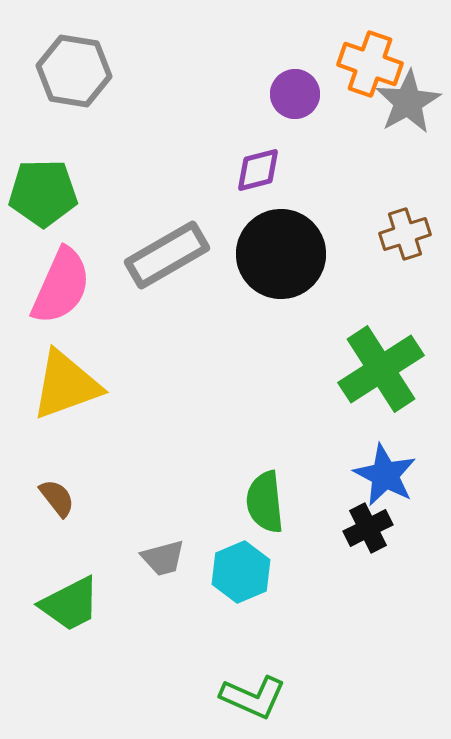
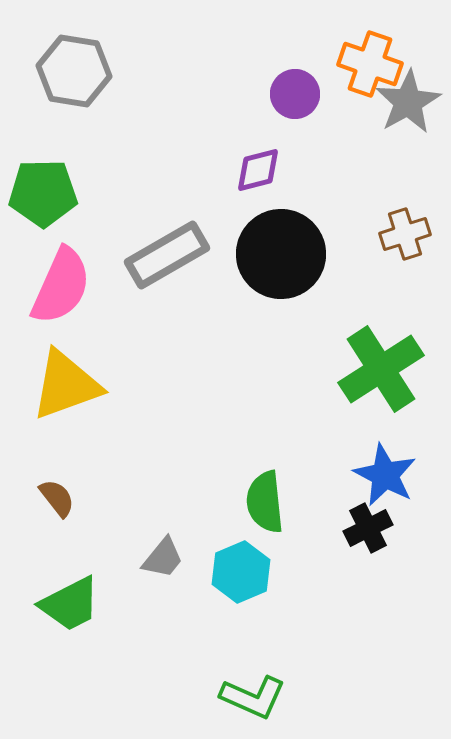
gray trapezoid: rotated 36 degrees counterclockwise
